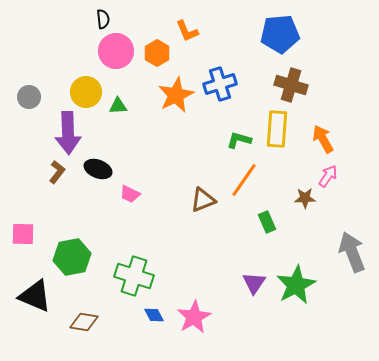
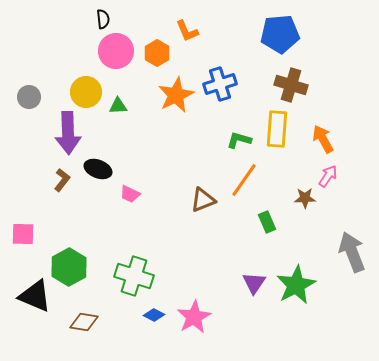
brown L-shape: moved 5 px right, 8 px down
green hexagon: moved 3 px left, 10 px down; rotated 18 degrees counterclockwise
blue diamond: rotated 35 degrees counterclockwise
